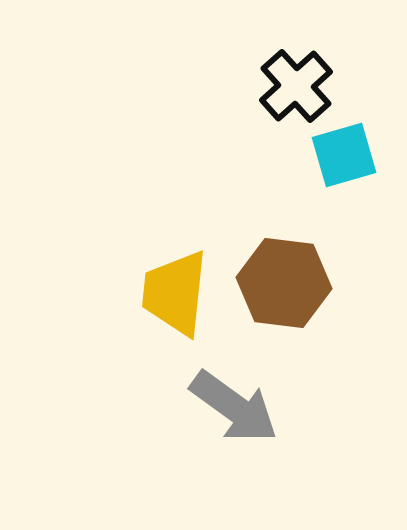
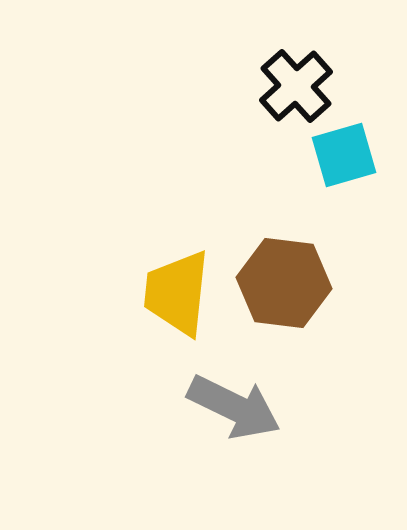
yellow trapezoid: moved 2 px right
gray arrow: rotated 10 degrees counterclockwise
